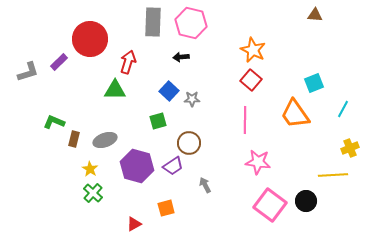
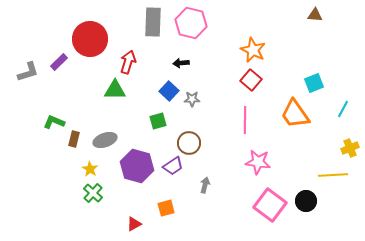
black arrow: moved 6 px down
gray arrow: rotated 42 degrees clockwise
